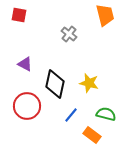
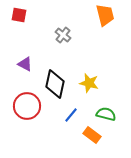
gray cross: moved 6 px left, 1 px down
